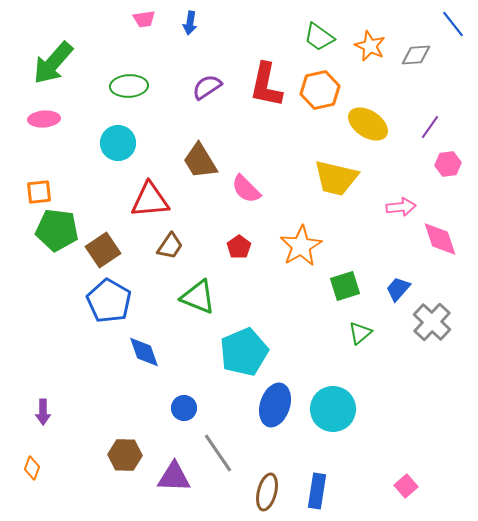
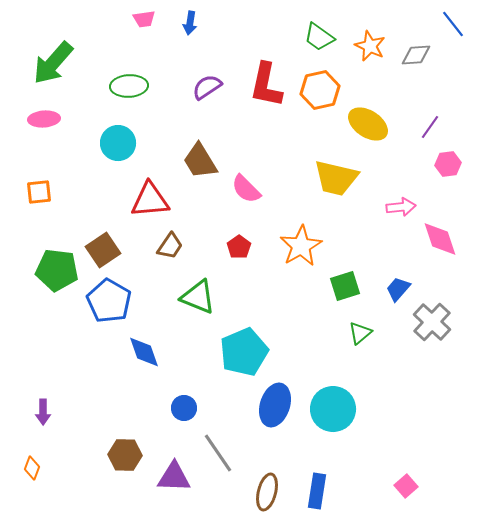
green pentagon at (57, 230): moved 40 px down
